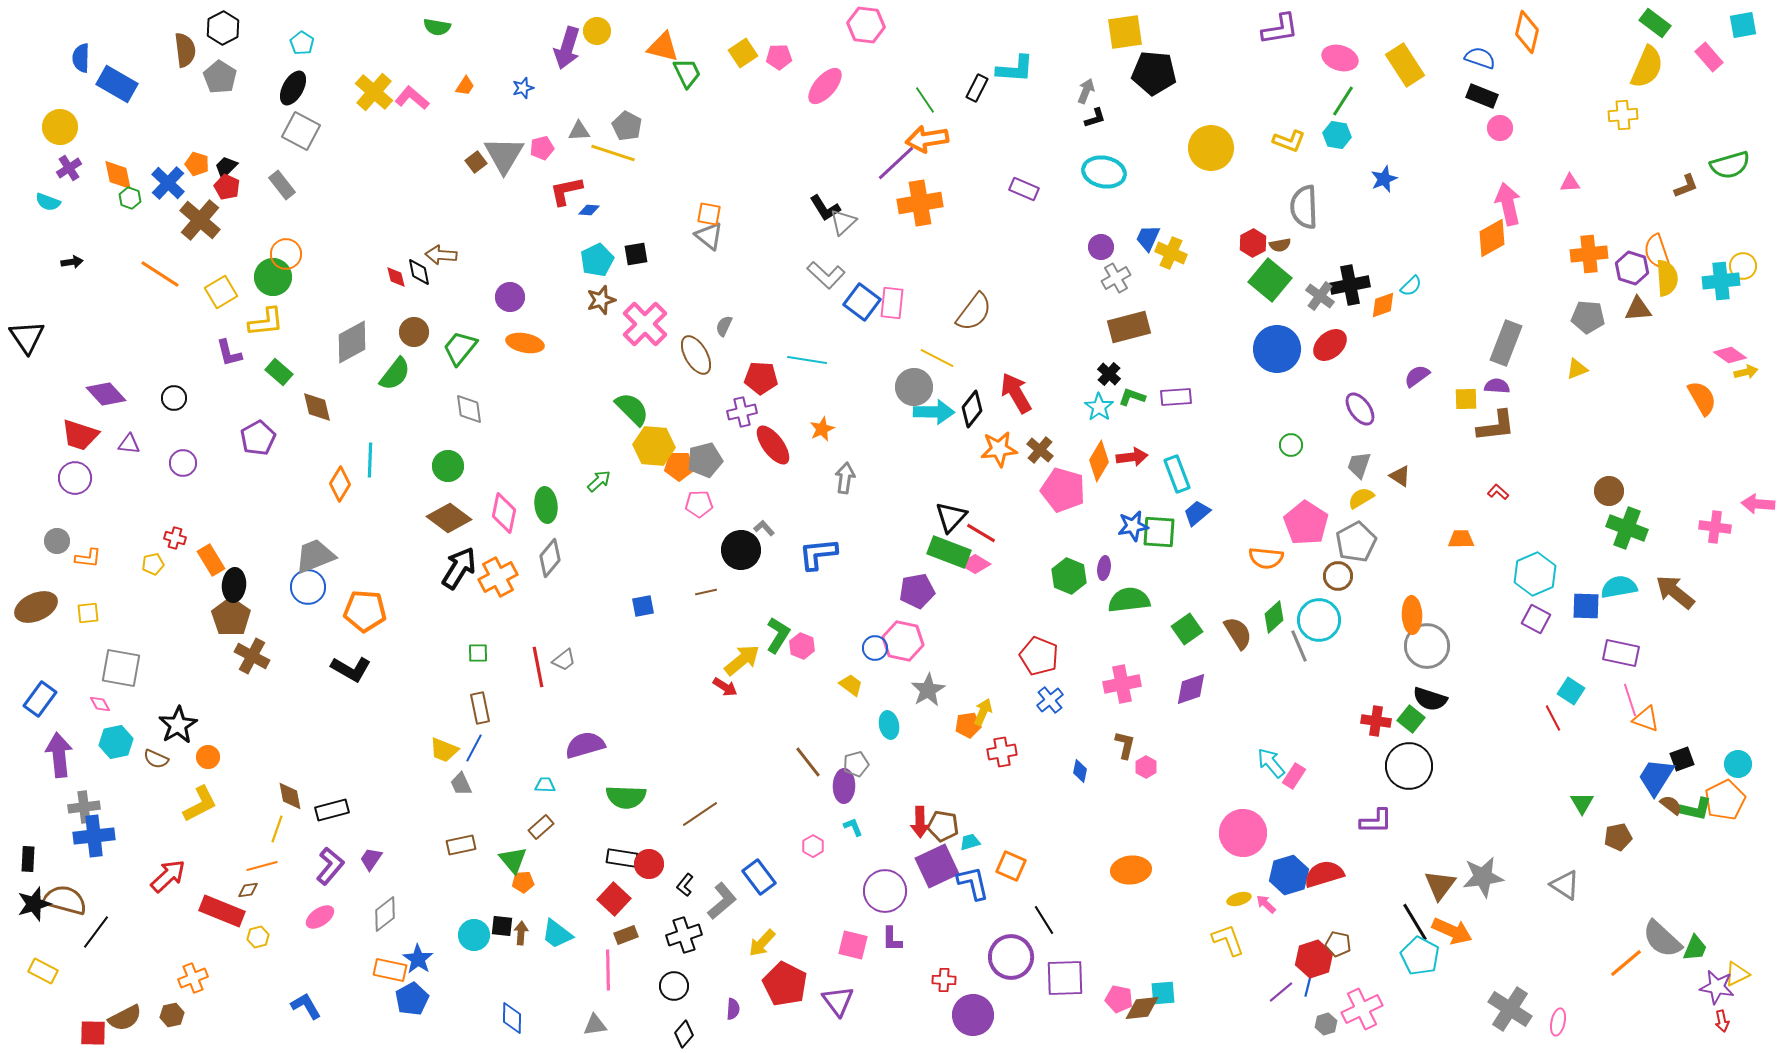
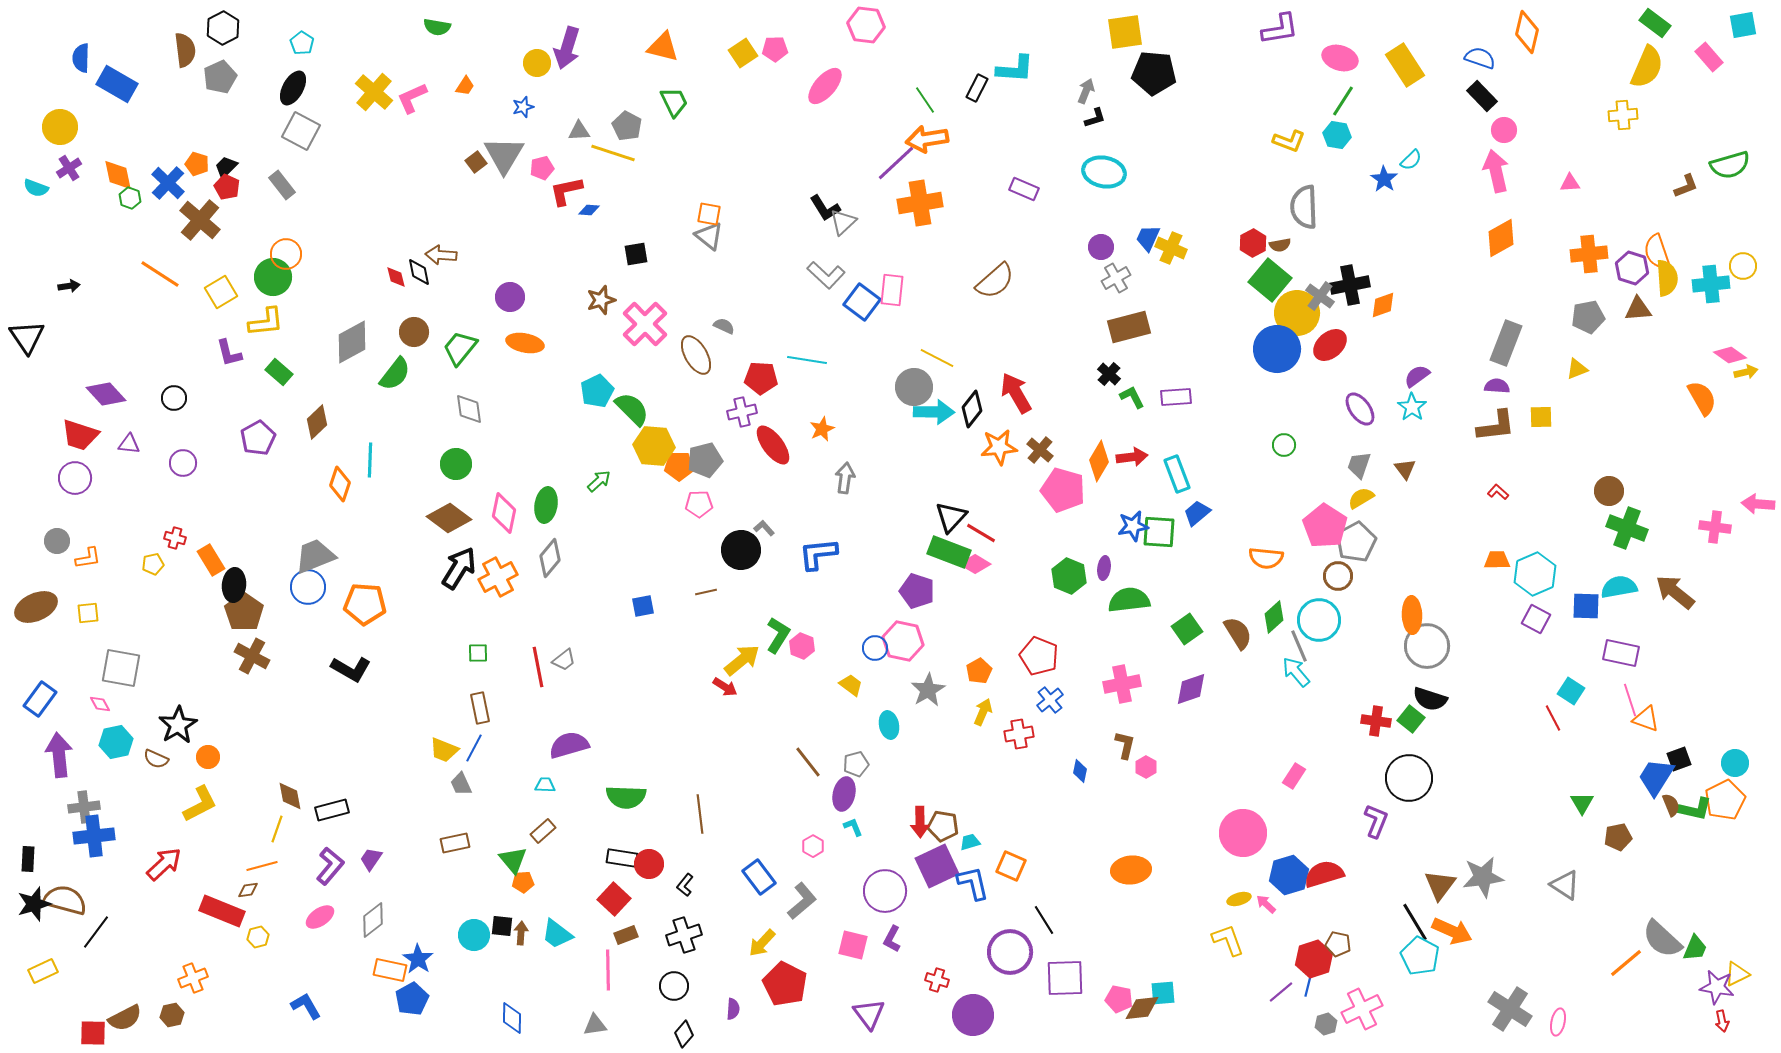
yellow circle at (597, 31): moved 60 px left, 32 px down
pink pentagon at (779, 57): moved 4 px left, 8 px up
green trapezoid at (687, 73): moved 13 px left, 29 px down
gray pentagon at (220, 77): rotated 16 degrees clockwise
blue star at (523, 88): moved 19 px down
black rectangle at (1482, 96): rotated 24 degrees clockwise
pink L-shape at (412, 98): rotated 64 degrees counterclockwise
pink circle at (1500, 128): moved 4 px right, 2 px down
pink pentagon at (542, 148): moved 20 px down
yellow circle at (1211, 148): moved 86 px right, 165 px down
blue star at (1384, 179): rotated 16 degrees counterclockwise
cyan semicircle at (48, 202): moved 12 px left, 14 px up
pink arrow at (1508, 204): moved 12 px left, 33 px up
orange diamond at (1492, 238): moved 9 px right
yellow cross at (1171, 253): moved 5 px up
cyan pentagon at (597, 260): moved 131 px down
black arrow at (72, 262): moved 3 px left, 24 px down
cyan cross at (1721, 281): moved 10 px left, 3 px down
cyan semicircle at (1411, 286): moved 126 px up
pink rectangle at (892, 303): moved 13 px up
brown semicircle at (974, 312): moved 21 px right, 31 px up; rotated 12 degrees clockwise
gray pentagon at (1588, 317): rotated 16 degrees counterclockwise
gray semicircle at (724, 326): rotated 90 degrees clockwise
green L-shape at (1132, 397): rotated 44 degrees clockwise
yellow square at (1466, 399): moved 75 px right, 18 px down
brown diamond at (317, 407): moved 15 px down; rotated 60 degrees clockwise
cyan star at (1099, 407): moved 313 px right
green circle at (1291, 445): moved 7 px left
orange star at (999, 449): moved 2 px up
green circle at (448, 466): moved 8 px right, 2 px up
brown triangle at (1400, 476): moved 5 px right, 7 px up; rotated 20 degrees clockwise
orange diamond at (340, 484): rotated 12 degrees counterclockwise
green ellipse at (546, 505): rotated 16 degrees clockwise
pink pentagon at (1306, 523): moved 19 px right, 3 px down
orange trapezoid at (1461, 539): moved 36 px right, 21 px down
orange L-shape at (88, 558): rotated 16 degrees counterclockwise
purple pentagon at (917, 591): rotated 28 degrees clockwise
orange pentagon at (365, 611): moved 7 px up
brown pentagon at (231, 617): moved 13 px right, 5 px up
orange pentagon at (968, 725): moved 11 px right, 54 px up; rotated 20 degrees counterclockwise
purple semicircle at (585, 745): moved 16 px left
red cross at (1002, 752): moved 17 px right, 18 px up
black square at (1682, 759): moved 3 px left
cyan arrow at (1271, 763): moved 25 px right, 91 px up
cyan circle at (1738, 764): moved 3 px left, 1 px up
black circle at (1409, 766): moved 12 px down
purple ellipse at (844, 786): moved 8 px down; rotated 12 degrees clockwise
brown semicircle at (1671, 805): rotated 30 degrees clockwise
brown line at (700, 814): rotated 63 degrees counterclockwise
purple L-shape at (1376, 821): rotated 68 degrees counterclockwise
brown rectangle at (541, 827): moved 2 px right, 4 px down
brown rectangle at (461, 845): moved 6 px left, 2 px up
red arrow at (168, 876): moved 4 px left, 12 px up
gray L-shape at (722, 901): moved 80 px right
gray diamond at (385, 914): moved 12 px left, 6 px down
purple L-shape at (892, 939): rotated 28 degrees clockwise
purple circle at (1011, 957): moved 1 px left, 5 px up
yellow rectangle at (43, 971): rotated 52 degrees counterclockwise
red cross at (944, 980): moved 7 px left; rotated 15 degrees clockwise
purple triangle at (838, 1001): moved 31 px right, 13 px down
